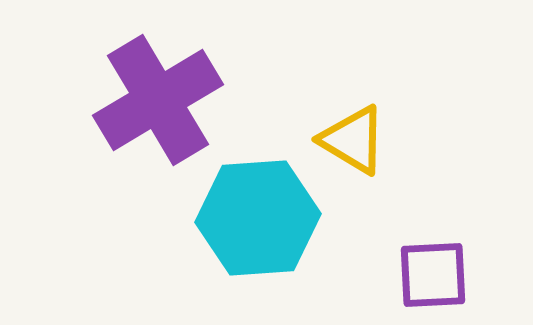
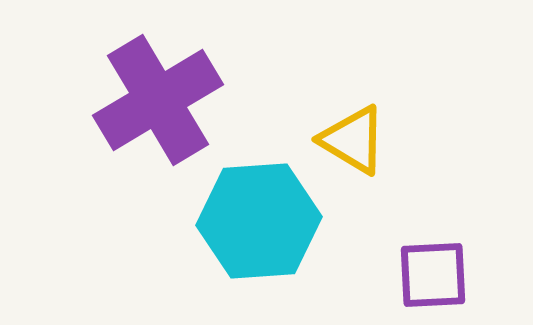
cyan hexagon: moved 1 px right, 3 px down
